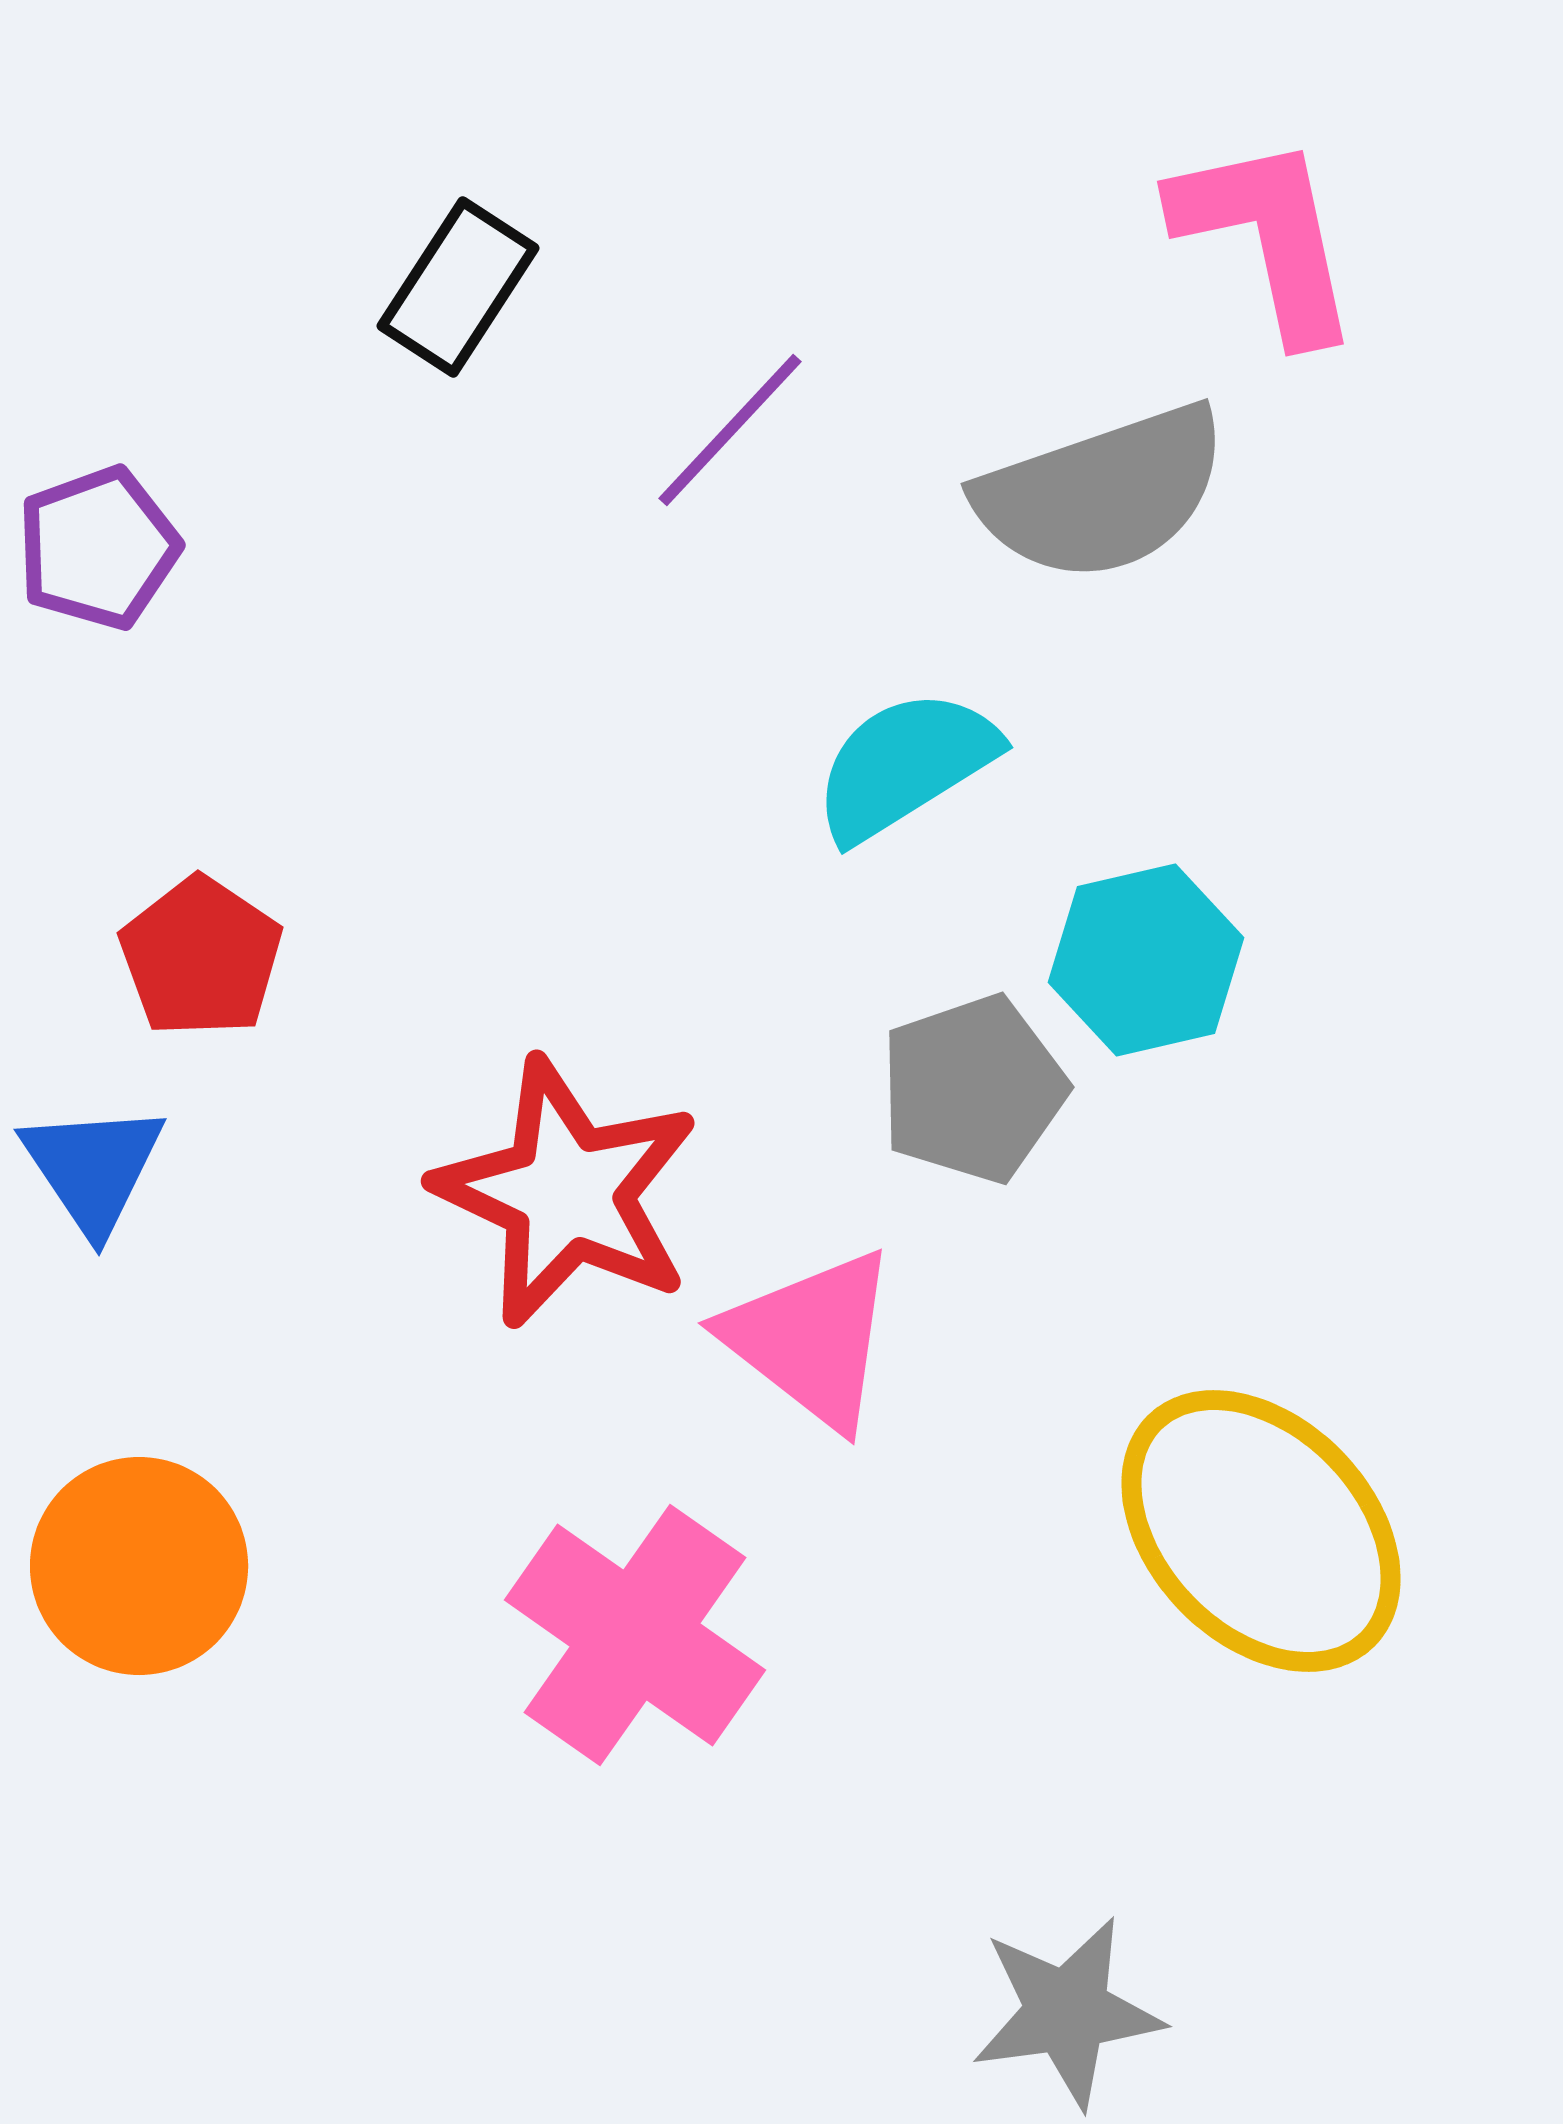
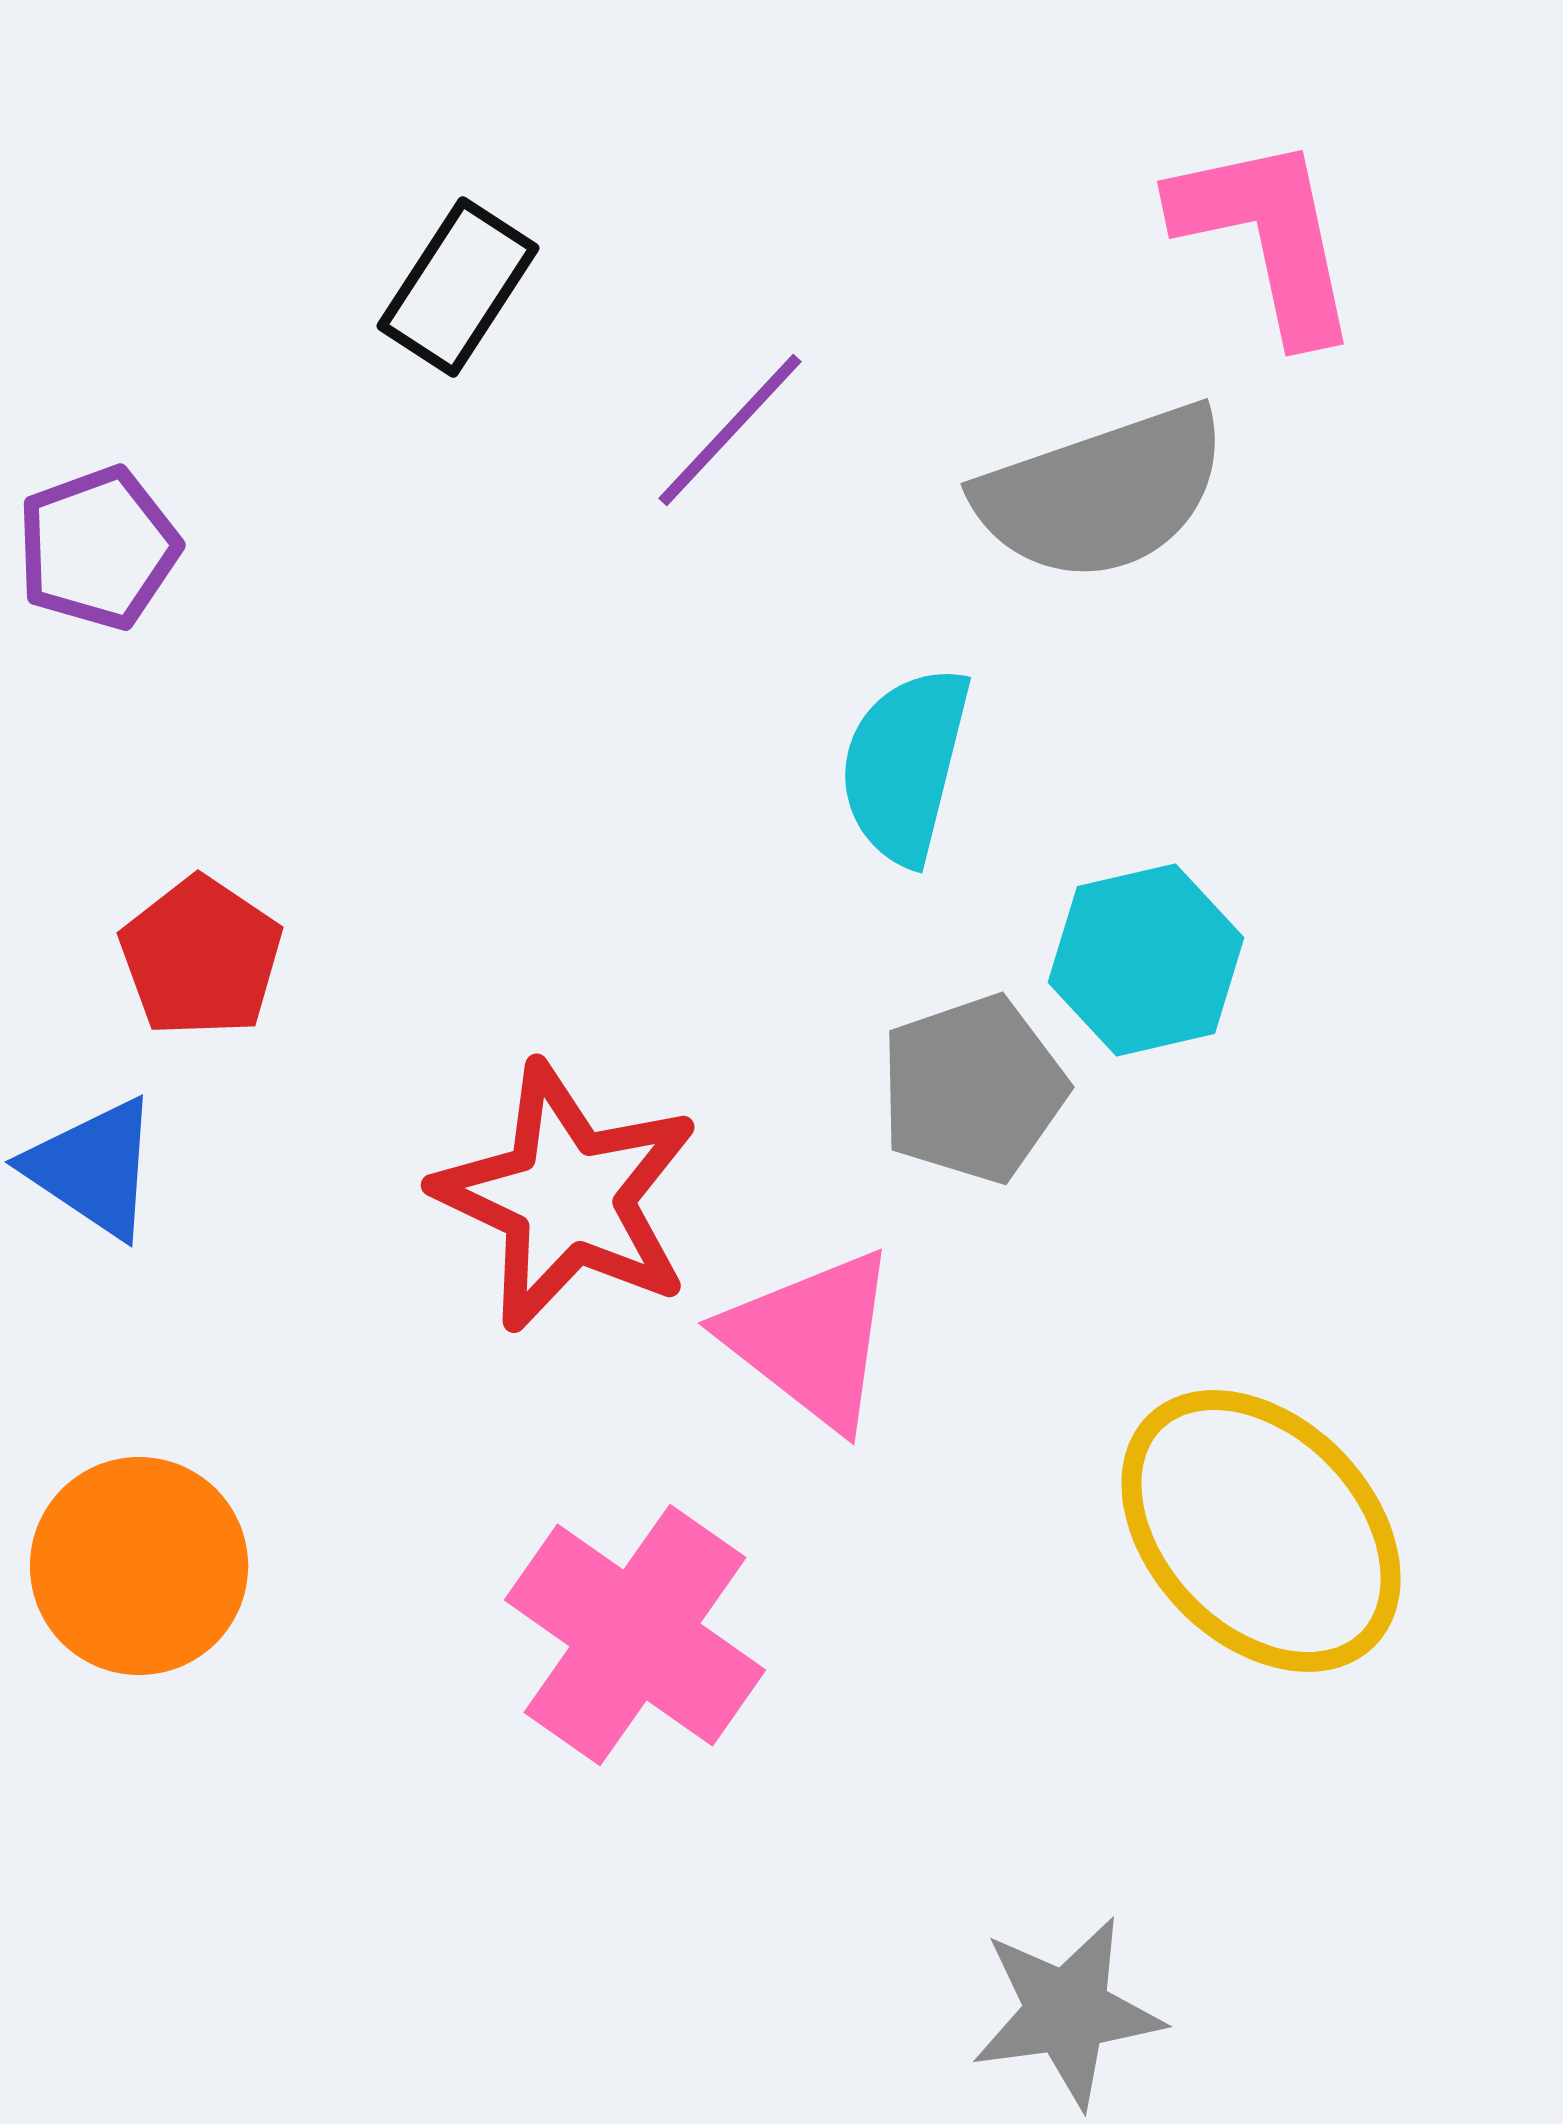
cyan semicircle: rotated 44 degrees counterclockwise
blue triangle: rotated 22 degrees counterclockwise
red star: moved 4 px down
